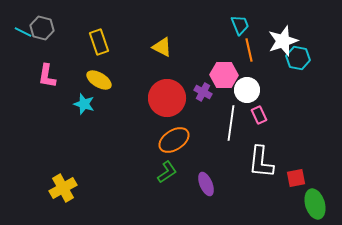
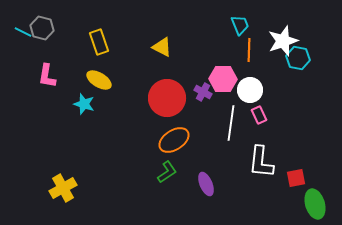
orange line: rotated 15 degrees clockwise
pink hexagon: moved 1 px left, 4 px down
white circle: moved 3 px right
